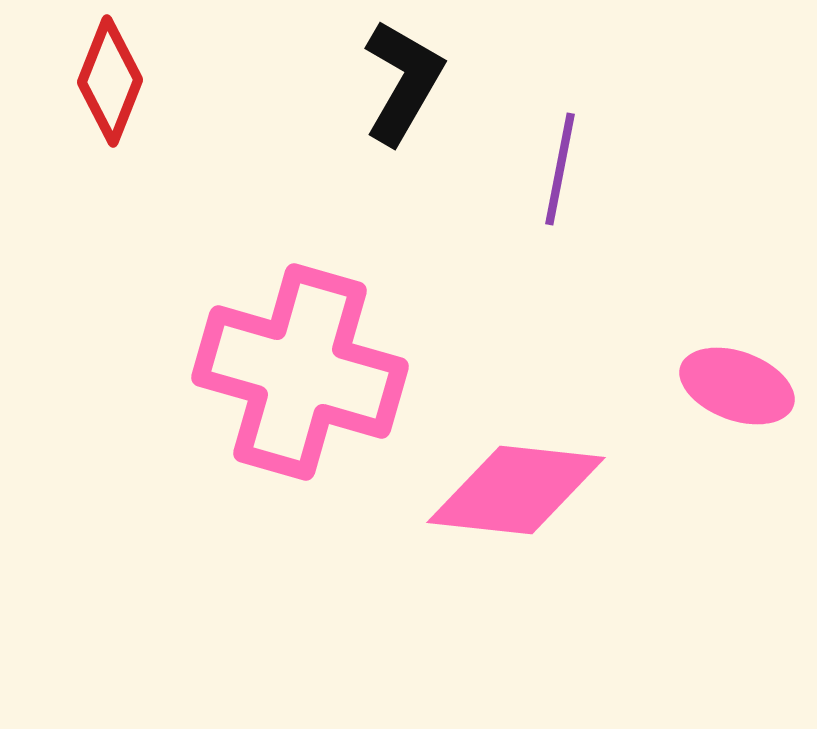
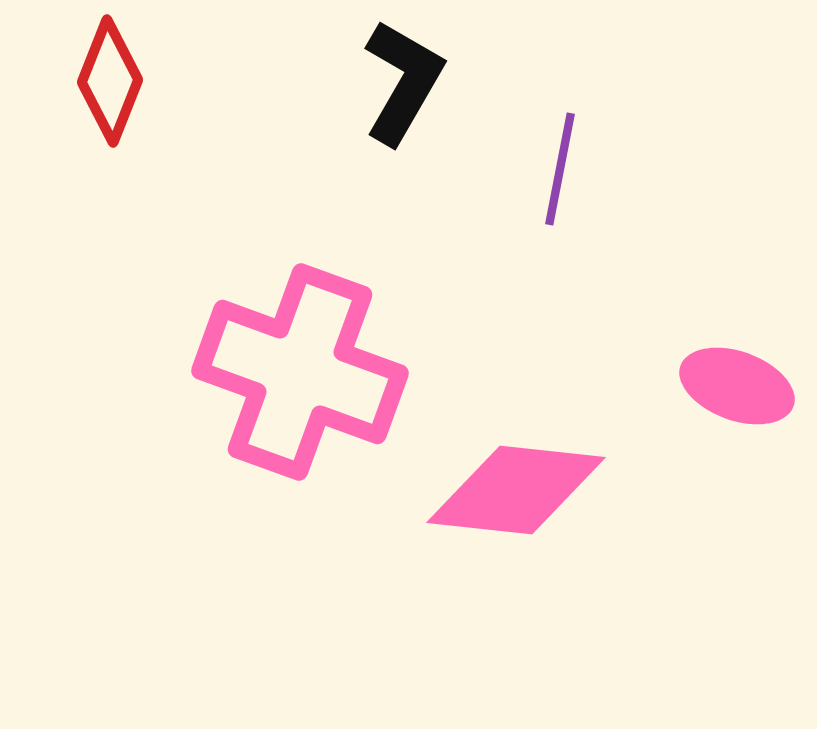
pink cross: rotated 4 degrees clockwise
